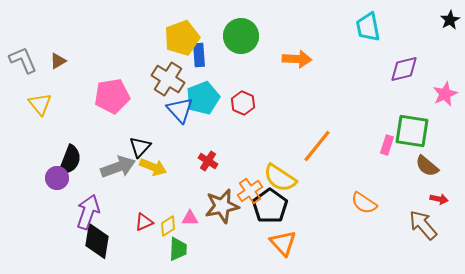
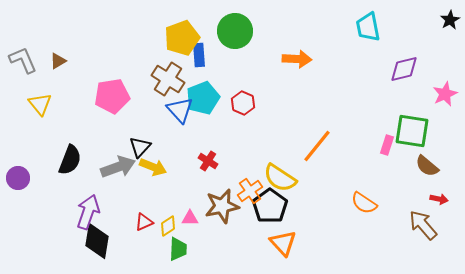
green circle: moved 6 px left, 5 px up
purple circle: moved 39 px left
